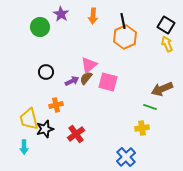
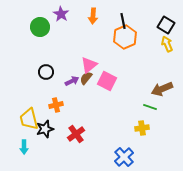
pink square: moved 1 px left, 1 px up; rotated 12 degrees clockwise
blue cross: moved 2 px left
